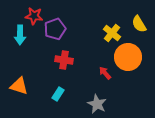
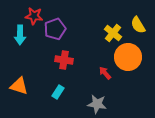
yellow semicircle: moved 1 px left, 1 px down
yellow cross: moved 1 px right
cyan rectangle: moved 2 px up
gray star: rotated 18 degrees counterclockwise
